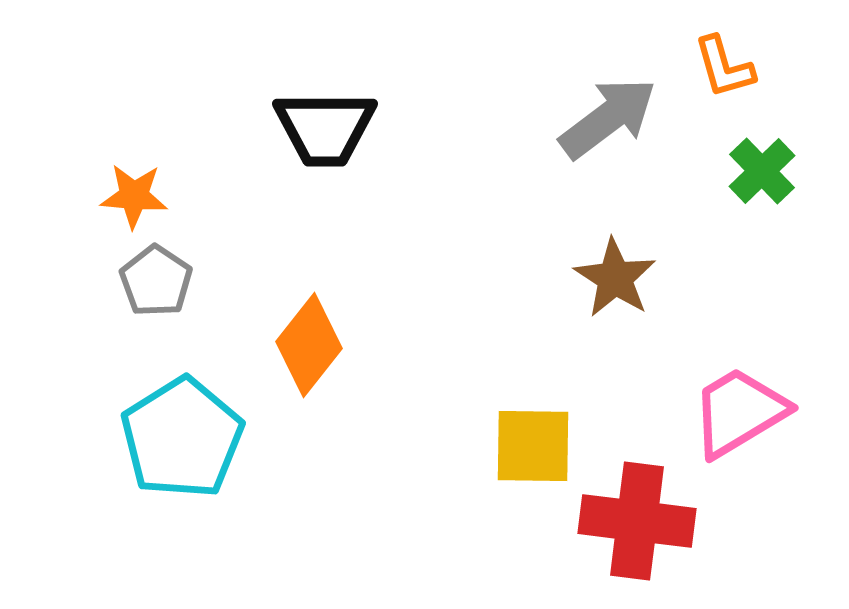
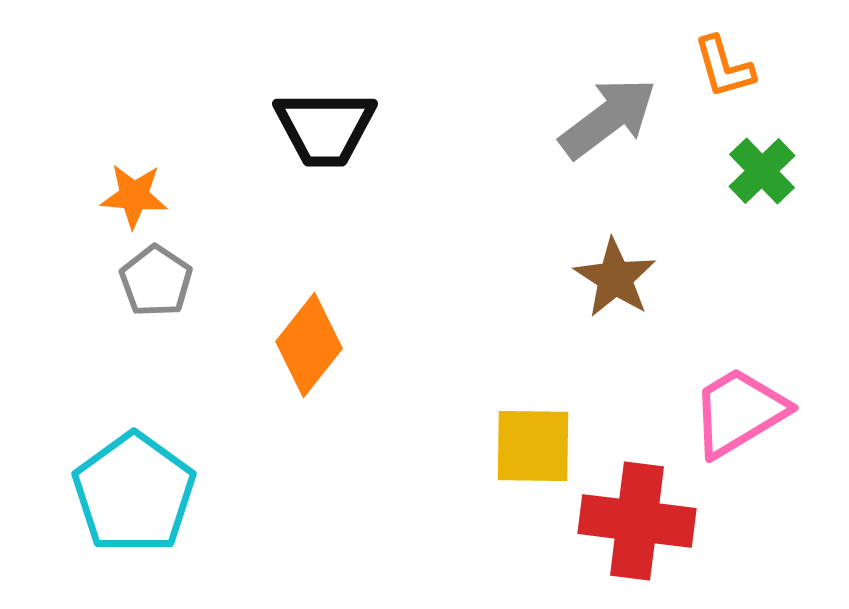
cyan pentagon: moved 48 px left, 55 px down; rotated 4 degrees counterclockwise
